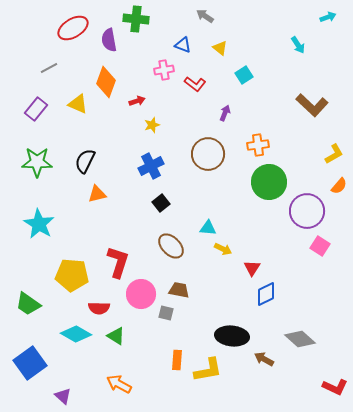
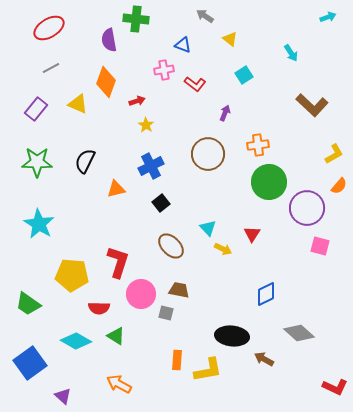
red ellipse at (73, 28): moved 24 px left
cyan arrow at (298, 45): moved 7 px left, 8 px down
yellow triangle at (220, 48): moved 10 px right, 9 px up
gray line at (49, 68): moved 2 px right
yellow star at (152, 125): moved 6 px left; rotated 21 degrees counterclockwise
orange triangle at (97, 194): moved 19 px right, 5 px up
purple circle at (307, 211): moved 3 px up
cyan triangle at (208, 228): rotated 42 degrees clockwise
pink square at (320, 246): rotated 18 degrees counterclockwise
red triangle at (252, 268): moved 34 px up
cyan diamond at (76, 334): moved 7 px down
gray diamond at (300, 339): moved 1 px left, 6 px up
